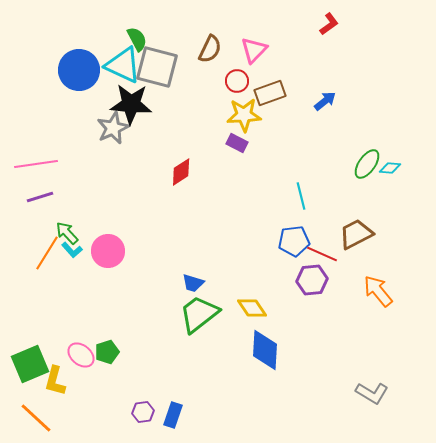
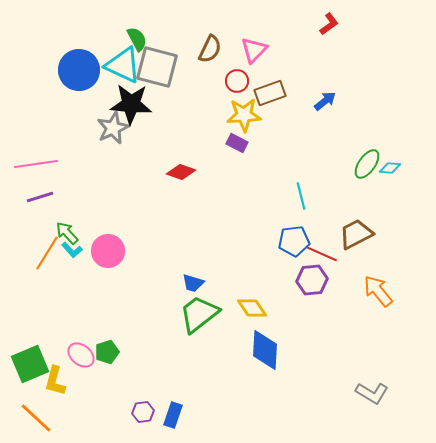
red diamond at (181, 172): rotated 52 degrees clockwise
